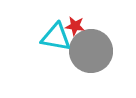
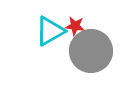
cyan triangle: moved 6 px left, 6 px up; rotated 40 degrees counterclockwise
